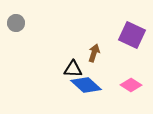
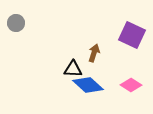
blue diamond: moved 2 px right
